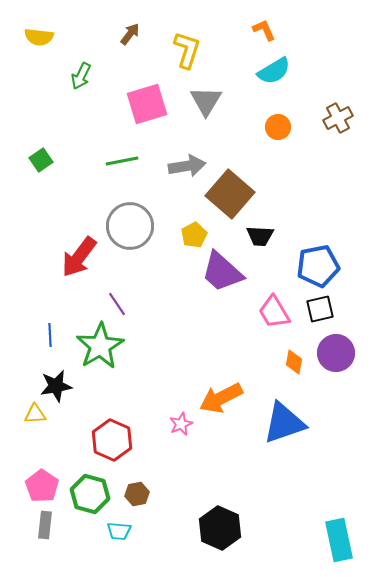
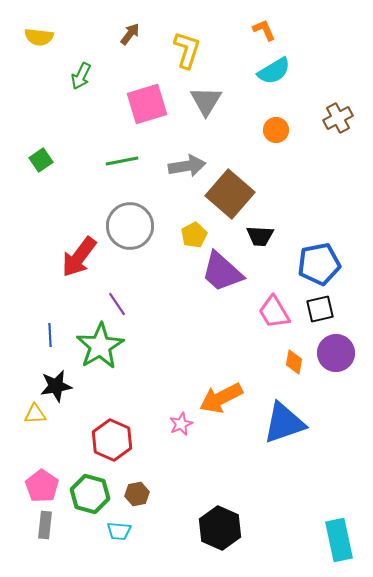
orange circle: moved 2 px left, 3 px down
blue pentagon: moved 1 px right, 2 px up
